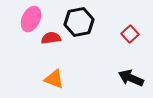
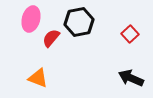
pink ellipse: rotated 10 degrees counterclockwise
red semicircle: rotated 42 degrees counterclockwise
orange triangle: moved 16 px left, 1 px up
